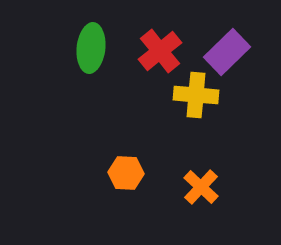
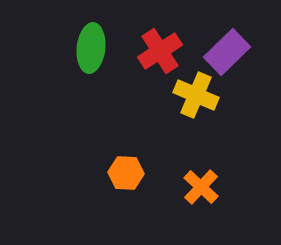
red cross: rotated 6 degrees clockwise
yellow cross: rotated 18 degrees clockwise
